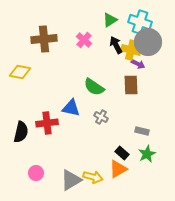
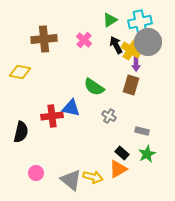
cyan cross: rotated 30 degrees counterclockwise
yellow cross: rotated 18 degrees clockwise
purple arrow: moved 2 px left; rotated 64 degrees clockwise
brown rectangle: rotated 18 degrees clockwise
gray cross: moved 8 px right, 1 px up
red cross: moved 5 px right, 7 px up
gray triangle: rotated 50 degrees counterclockwise
